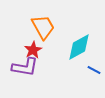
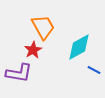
purple L-shape: moved 6 px left, 6 px down
